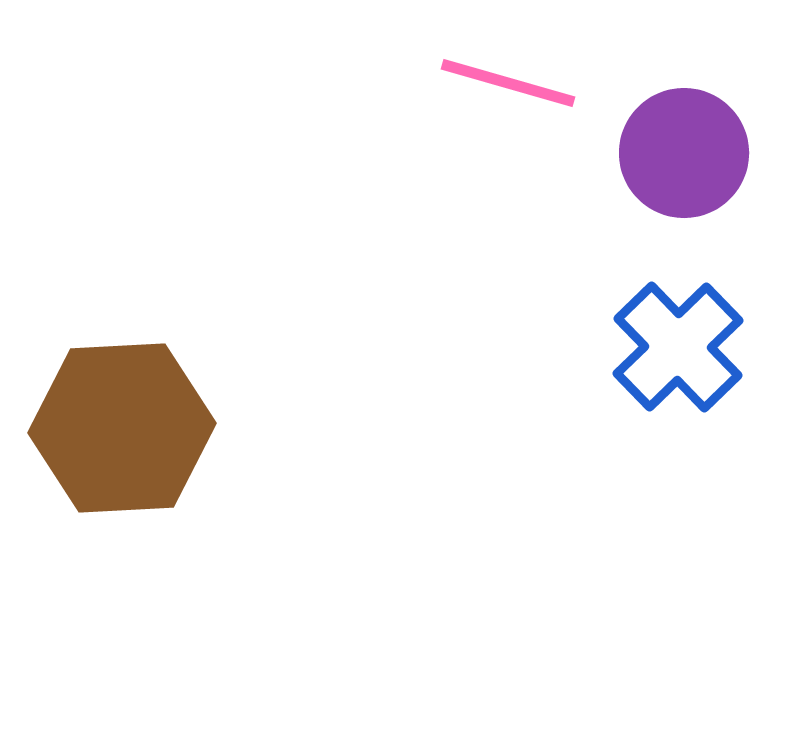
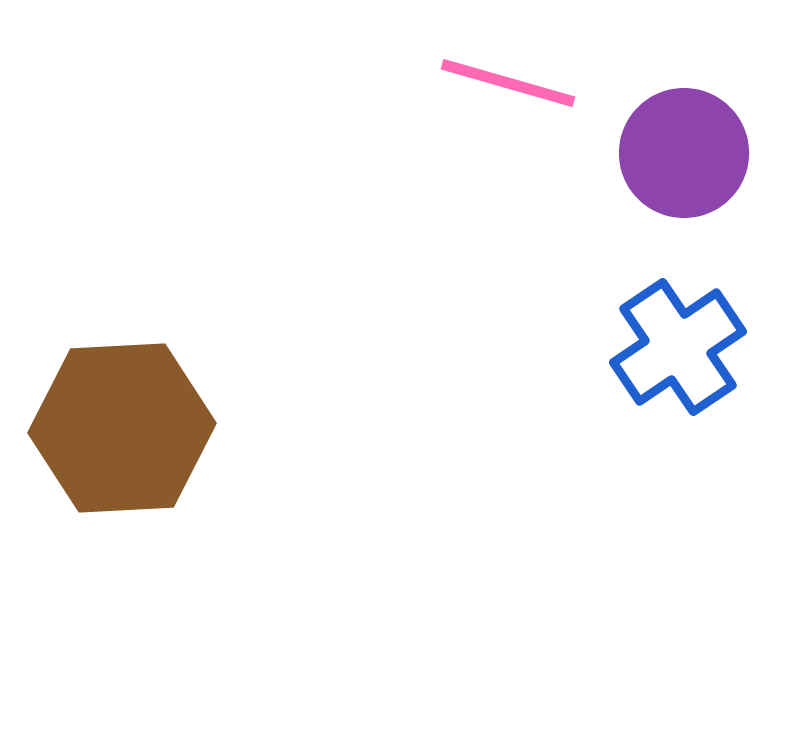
blue cross: rotated 10 degrees clockwise
